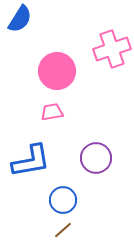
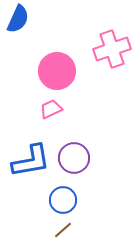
blue semicircle: moved 2 px left; rotated 8 degrees counterclockwise
pink trapezoid: moved 1 px left, 3 px up; rotated 15 degrees counterclockwise
purple circle: moved 22 px left
